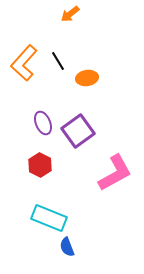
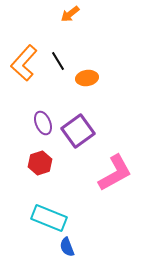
red hexagon: moved 2 px up; rotated 15 degrees clockwise
